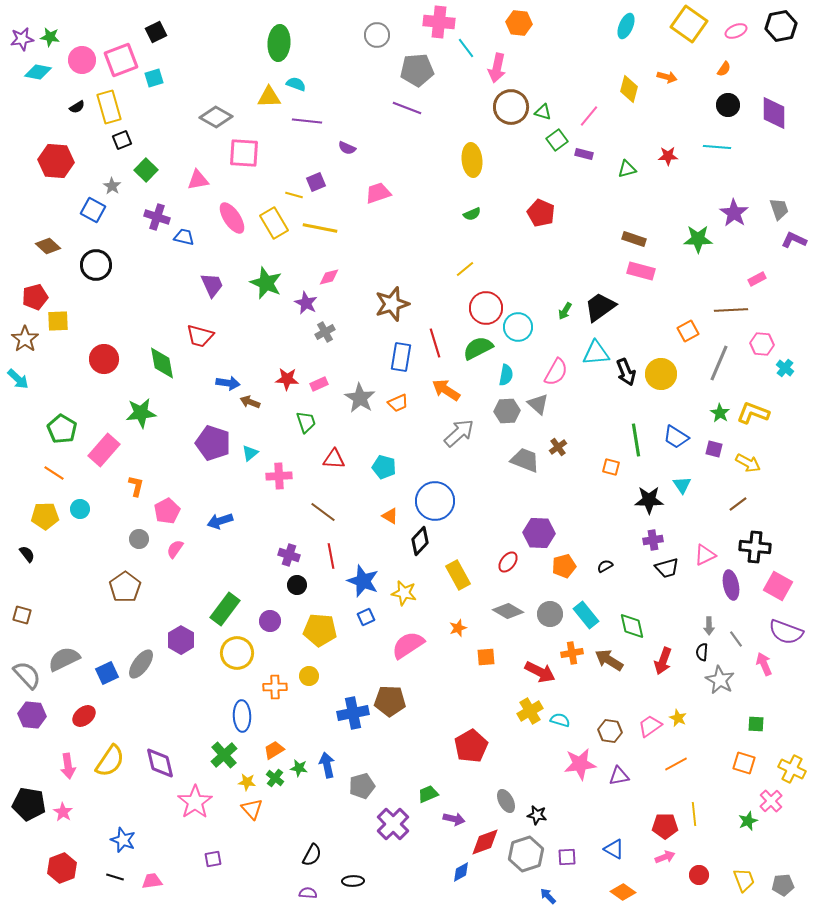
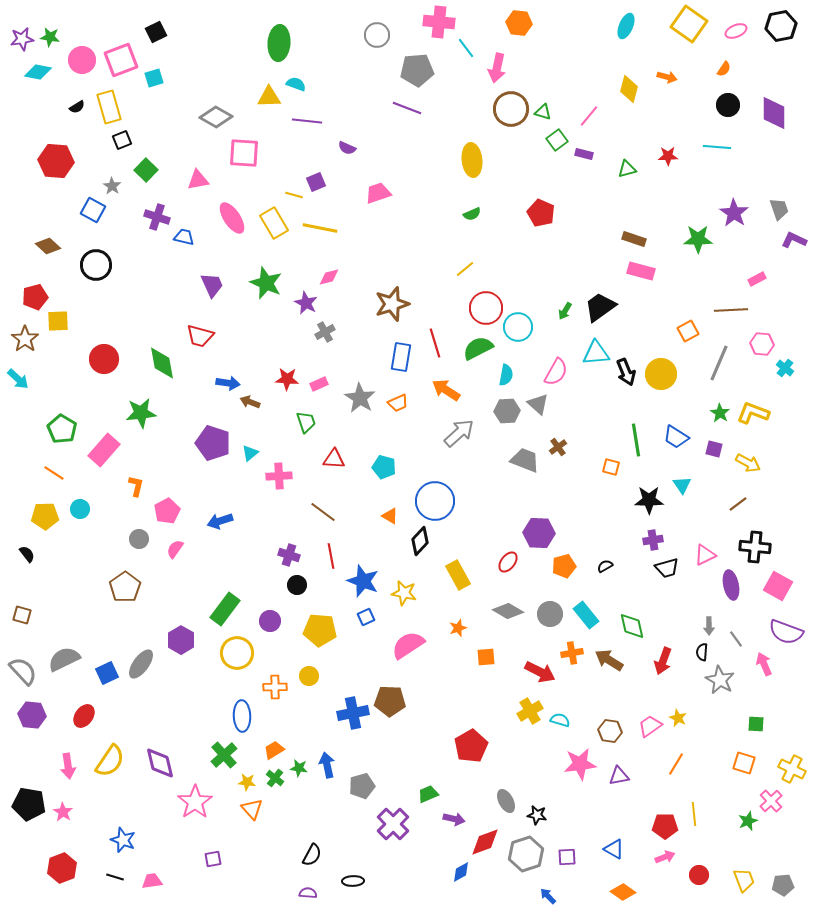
brown circle at (511, 107): moved 2 px down
gray semicircle at (27, 675): moved 4 px left, 4 px up
red ellipse at (84, 716): rotated 15 degrees counterclockwise
orange line at (676, 764): rotated 30 degrees counterclockwise
